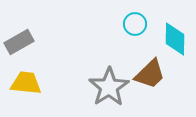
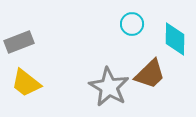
cyan circle: moved 3 px left
gray rectangle: rotated 8 degrees clockwise
yellow trapezoid: rotated 148 degrees counterclockwise
gray star: rotated 9 degrees counterclockwise
